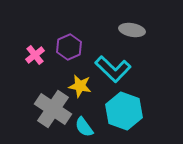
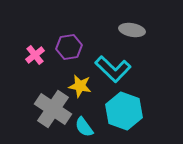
purple hexagon: rotated 15 degrees clockwise
